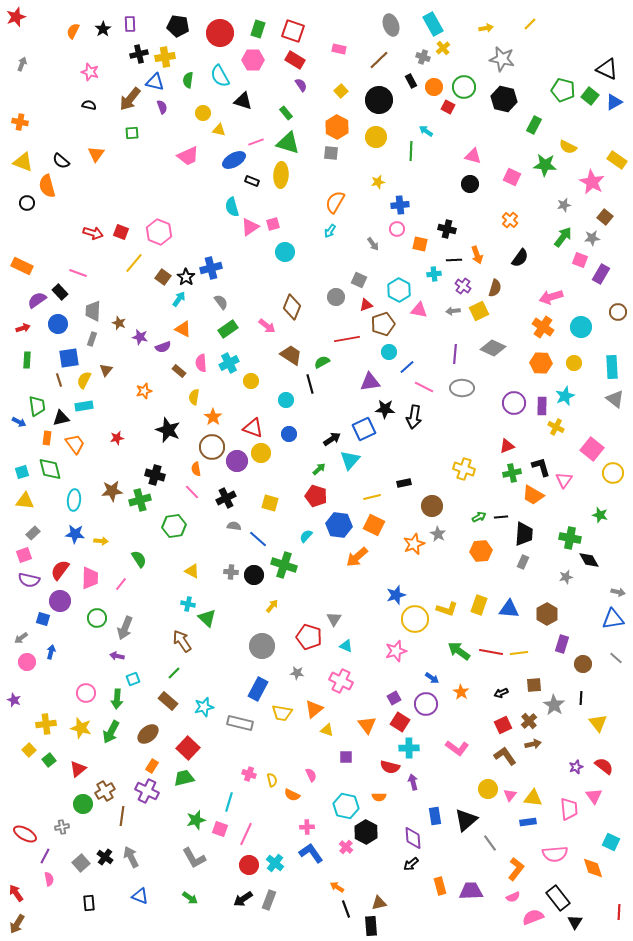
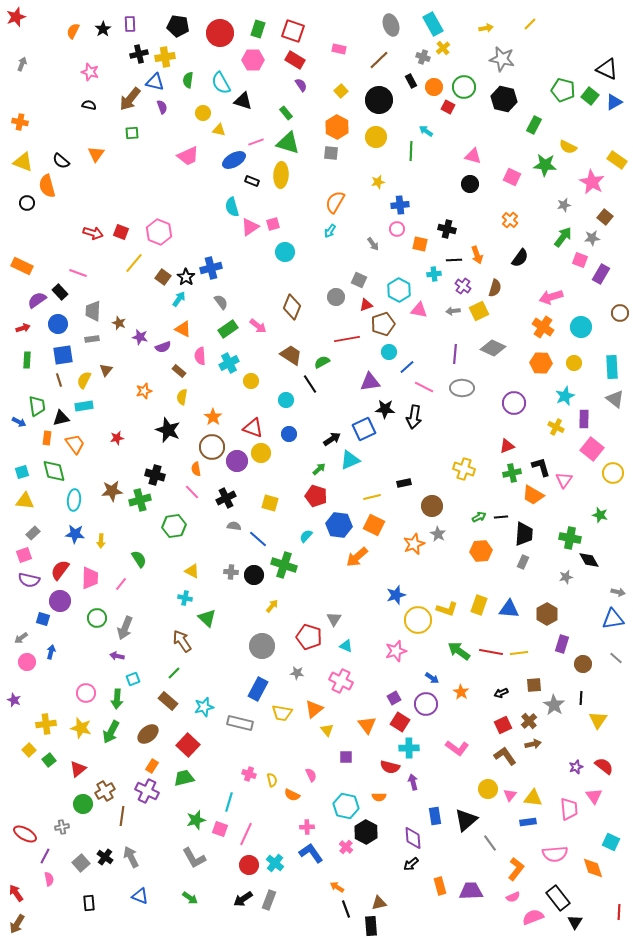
cyan semicircle at (220, 76): moved 1 px right, 7 px down
brown circle at (618, 312): moved 2 px right, 1 px down
pink arrow at (267, 326): moved 9 px left
gray rectangle at (92, 339): rotated 64 degrees clockwise
blue square at (69, 358): moved 6 px left, 3 px up
pink semicircle at (201, 363): moved 1 px left, 7 px up
black line at (310, 384): rotated 18 degrees counterclockwise
yellow semicircle at (194, 397): moved 12 px left
purple rectangle at (542, 406): moved 42 px right, 13 px down
cyan triangle at (350, 460): rotated 25 degrees clockwise
green diamond at (50, 469): moved 4 px right, 2 px down
yellow arrow at (101, 541): rotated 88 degrees clockwise
cyan cross at (188, 604): moved 3 px left, 6 px up
yellow circle at (415, 619): moved 3 px right, 1 px down
yellow triangle at (598, 723): moved 3 px up; rotated 12 degrees clockwise
yellow triangle at (327, 730): rotated 32 degrees clockwise
red square at (188, 748): moved 3 px up
